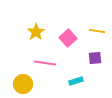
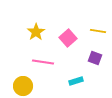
yellow line: moved 1 px right
purple square: rotated 24 degrees clockwise
pink line: moved 2 px left, 1 px up
yellow circle: moved 2 px down
